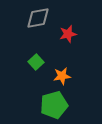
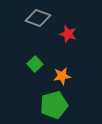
gray diamond: rotated 30 degrees clockwise
red star: rotated 30 degrees clockwise
green square: moved 1 px left, 2 px down
